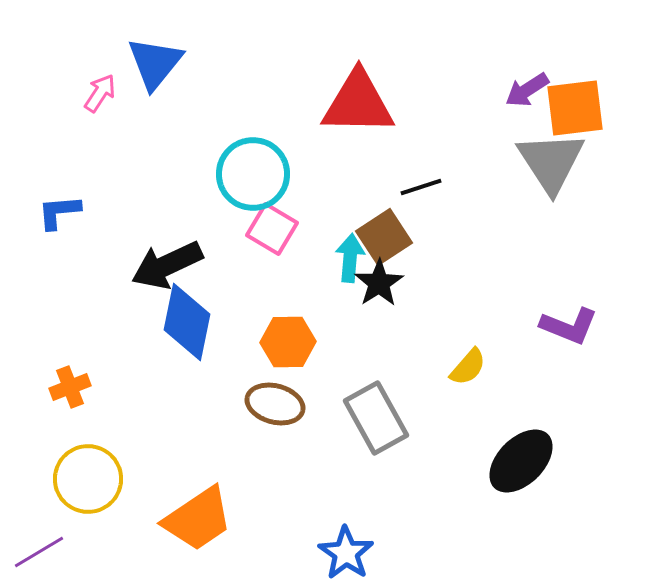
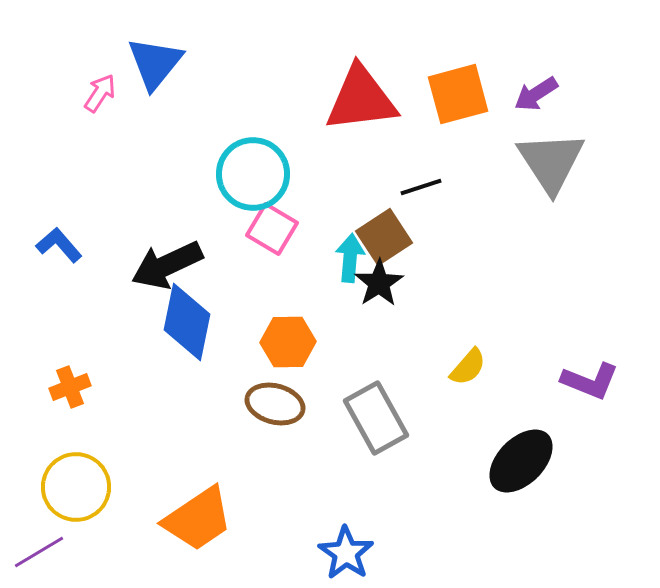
purple arrow: moved 9 px right, 4 px down
red triangle: moved 3 px right, 4 px up; rotated 8 degrees counterclockwise
orange square: moved 117 px left, 14 px up; rotated 8 degrees counterclockwise
blue L-shape: moved 33 px down; rotated 54 degrees clockwise
purple L-shape: moved 21 px right, 55 px down
yellow circle: moved 12 px left, 8 px down
